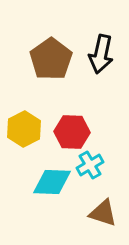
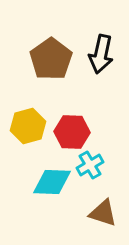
yellow hexagon: moved 4 px right, 3 px up; rotated 12 degrees clockwise
